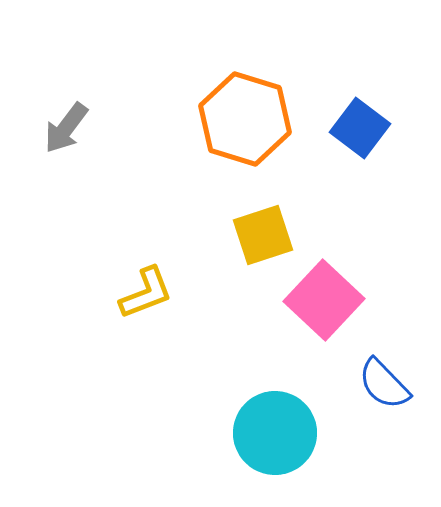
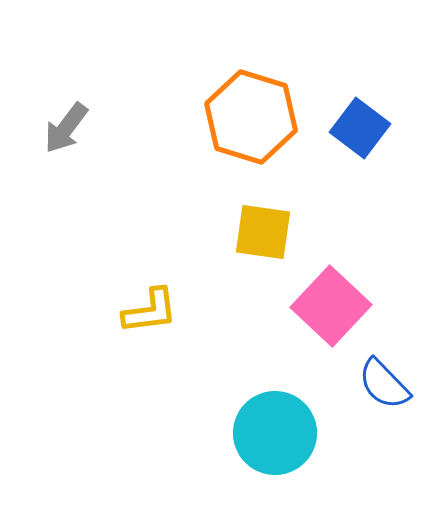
orange hexagon: moved 6 px right, 2 px up
yellow square: moved 3 px up; rotated 26 degrees clockwise
yellow L-shape: moved 4 px right, 18 px down; rotated 14 degrees clockwise
pink square: moved 7 px right, 6 px down
